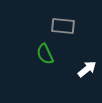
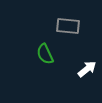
gray rectangle: moved 5 px right
